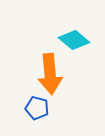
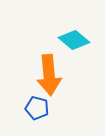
orange arrow: moved 1 px left, 1 px down
